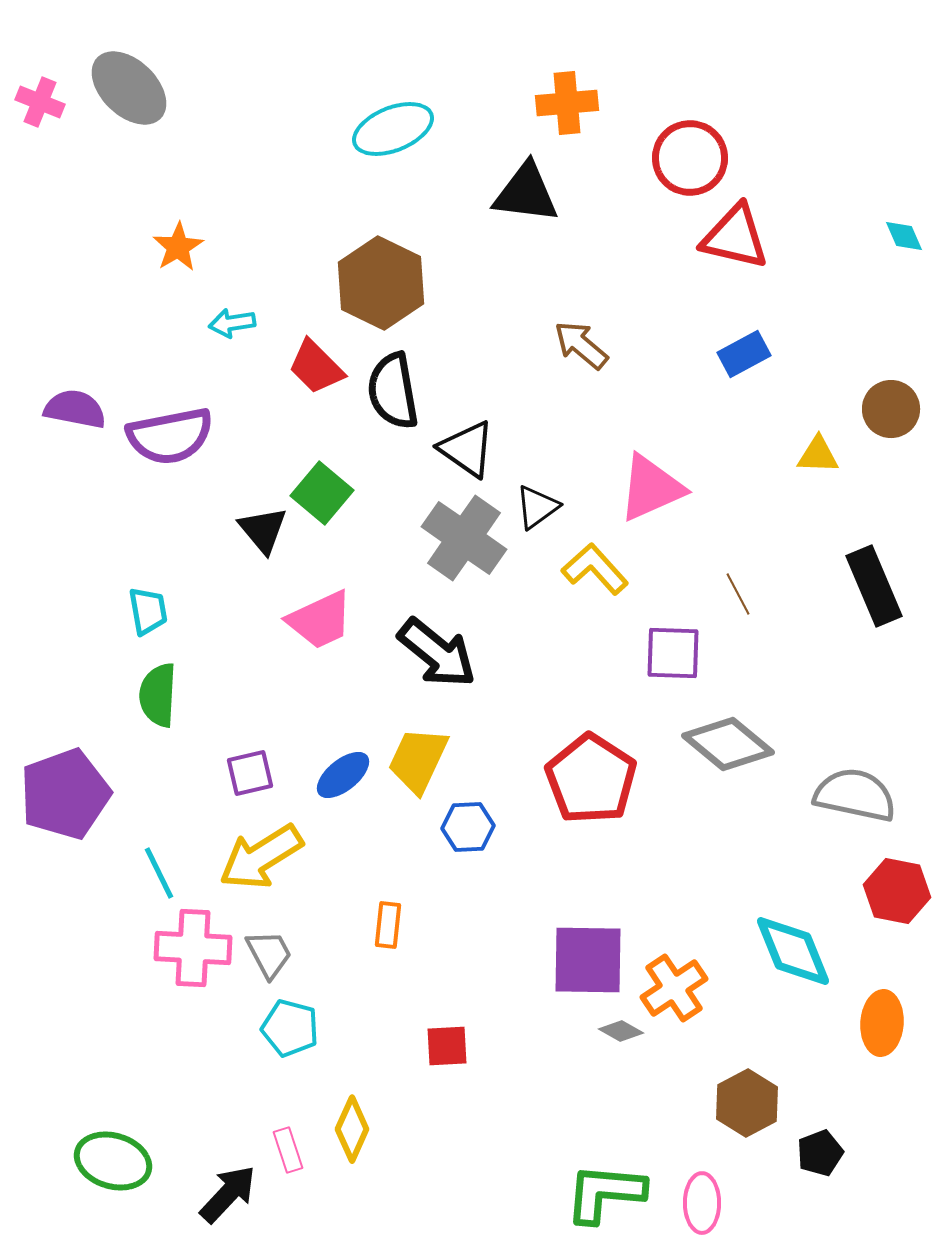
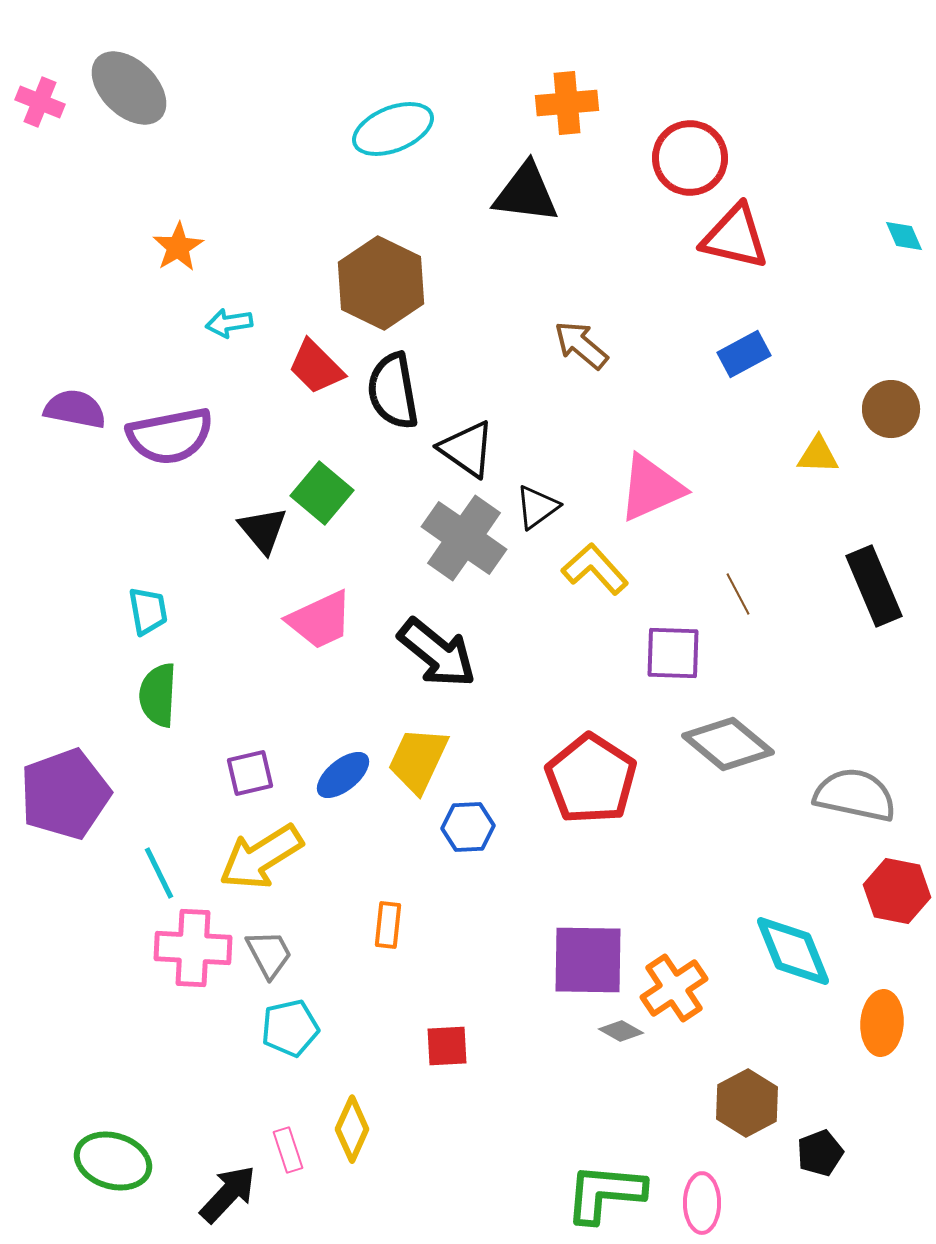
cyan arrow at (232, 323): moved 3 px left
cyan pentagon at (290, 1028): rotated 28 degrees counterclockwise
